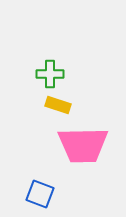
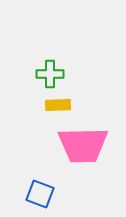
yellow rectangle: rotated 20 degrees counterclockwise
